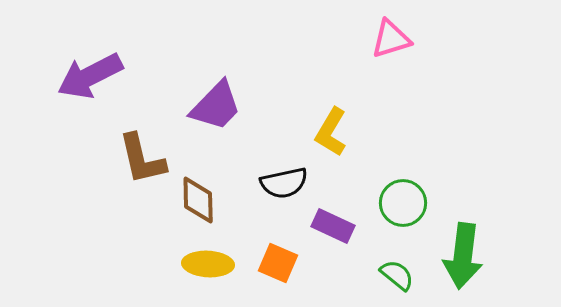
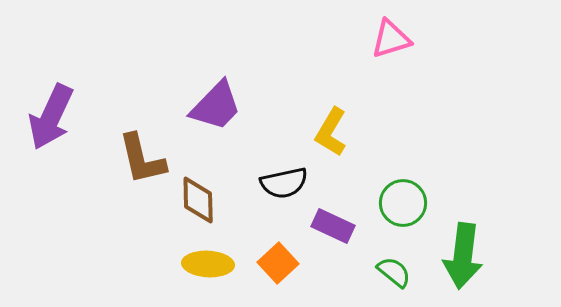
purple arrow: moved 39 px left, 41 px down; rotated 38 degrees counterclockwise
orange square: rotated 24 degrees clockwise
green semicircle: moved 3 px left, 3 px up
